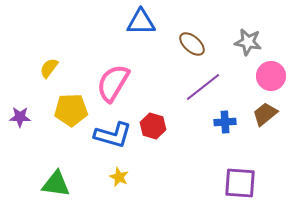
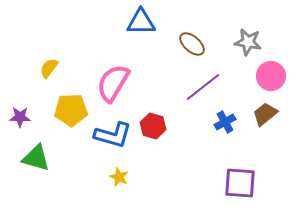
blue cross: rotated 25 degrees counterclockwise
green triangle: moved 20 px left, 26 px up; rotated 8 degrees clockwise
